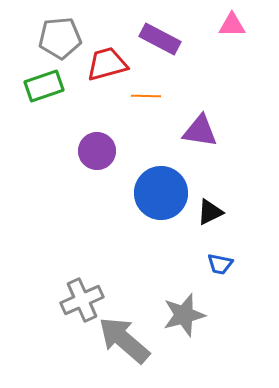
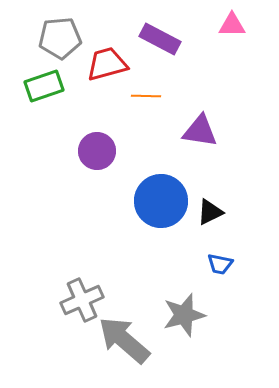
blue circle: moved 8 px down
